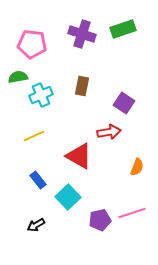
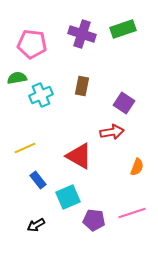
green semicircle: moved 1 px left, 1 px down
red arrow: moved 3 px right
yellow line: moved 9 px left, 12 px down
cyan square: rotated 20 degrees clockwise
purple pentagon: moved 6 px left; rotated 20 degrees clockwise
